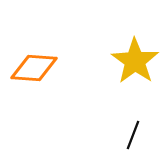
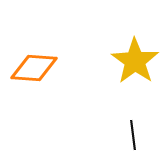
black line: rotated 28 degrees counterclockwise
